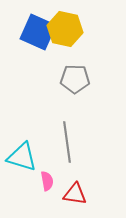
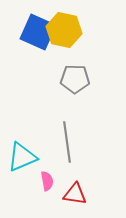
yellow hexagon: moved 1 px left, 1 px down
cyan triangle: rotated 40 degrees counterclockwise
